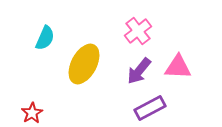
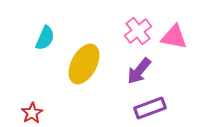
pink triangle: moved 4 px left, 30 px up; rotated 8 degrees clockwise
purple rectangle: rotated 8 degrees clockwise
